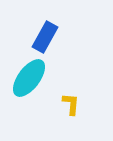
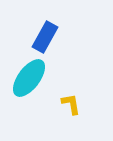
yellow L-shape: rotated 15 degrees counterclockwise
